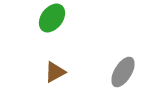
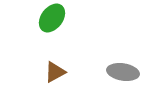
gray ellipse: rotated 68 degrees clockwise
